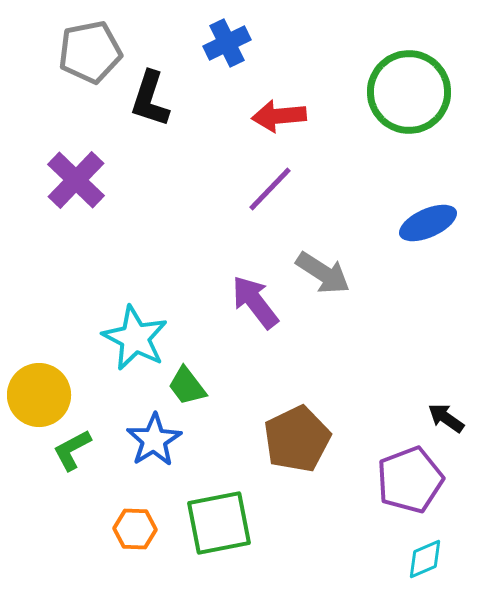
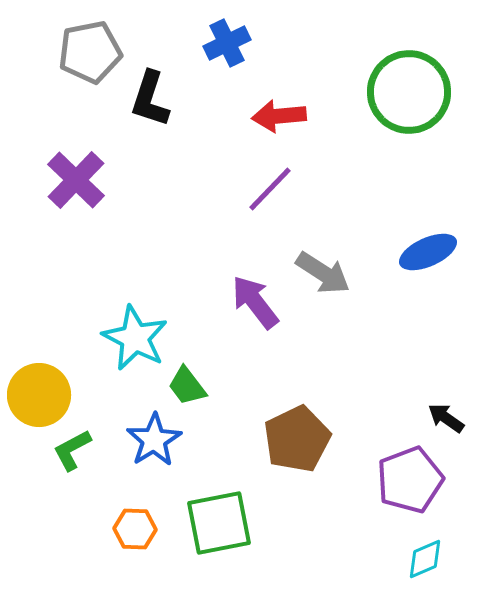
blue ellipse: moved 29 px down
